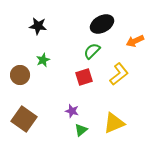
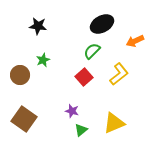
red square: rotated 24 degrees counterclockwise
